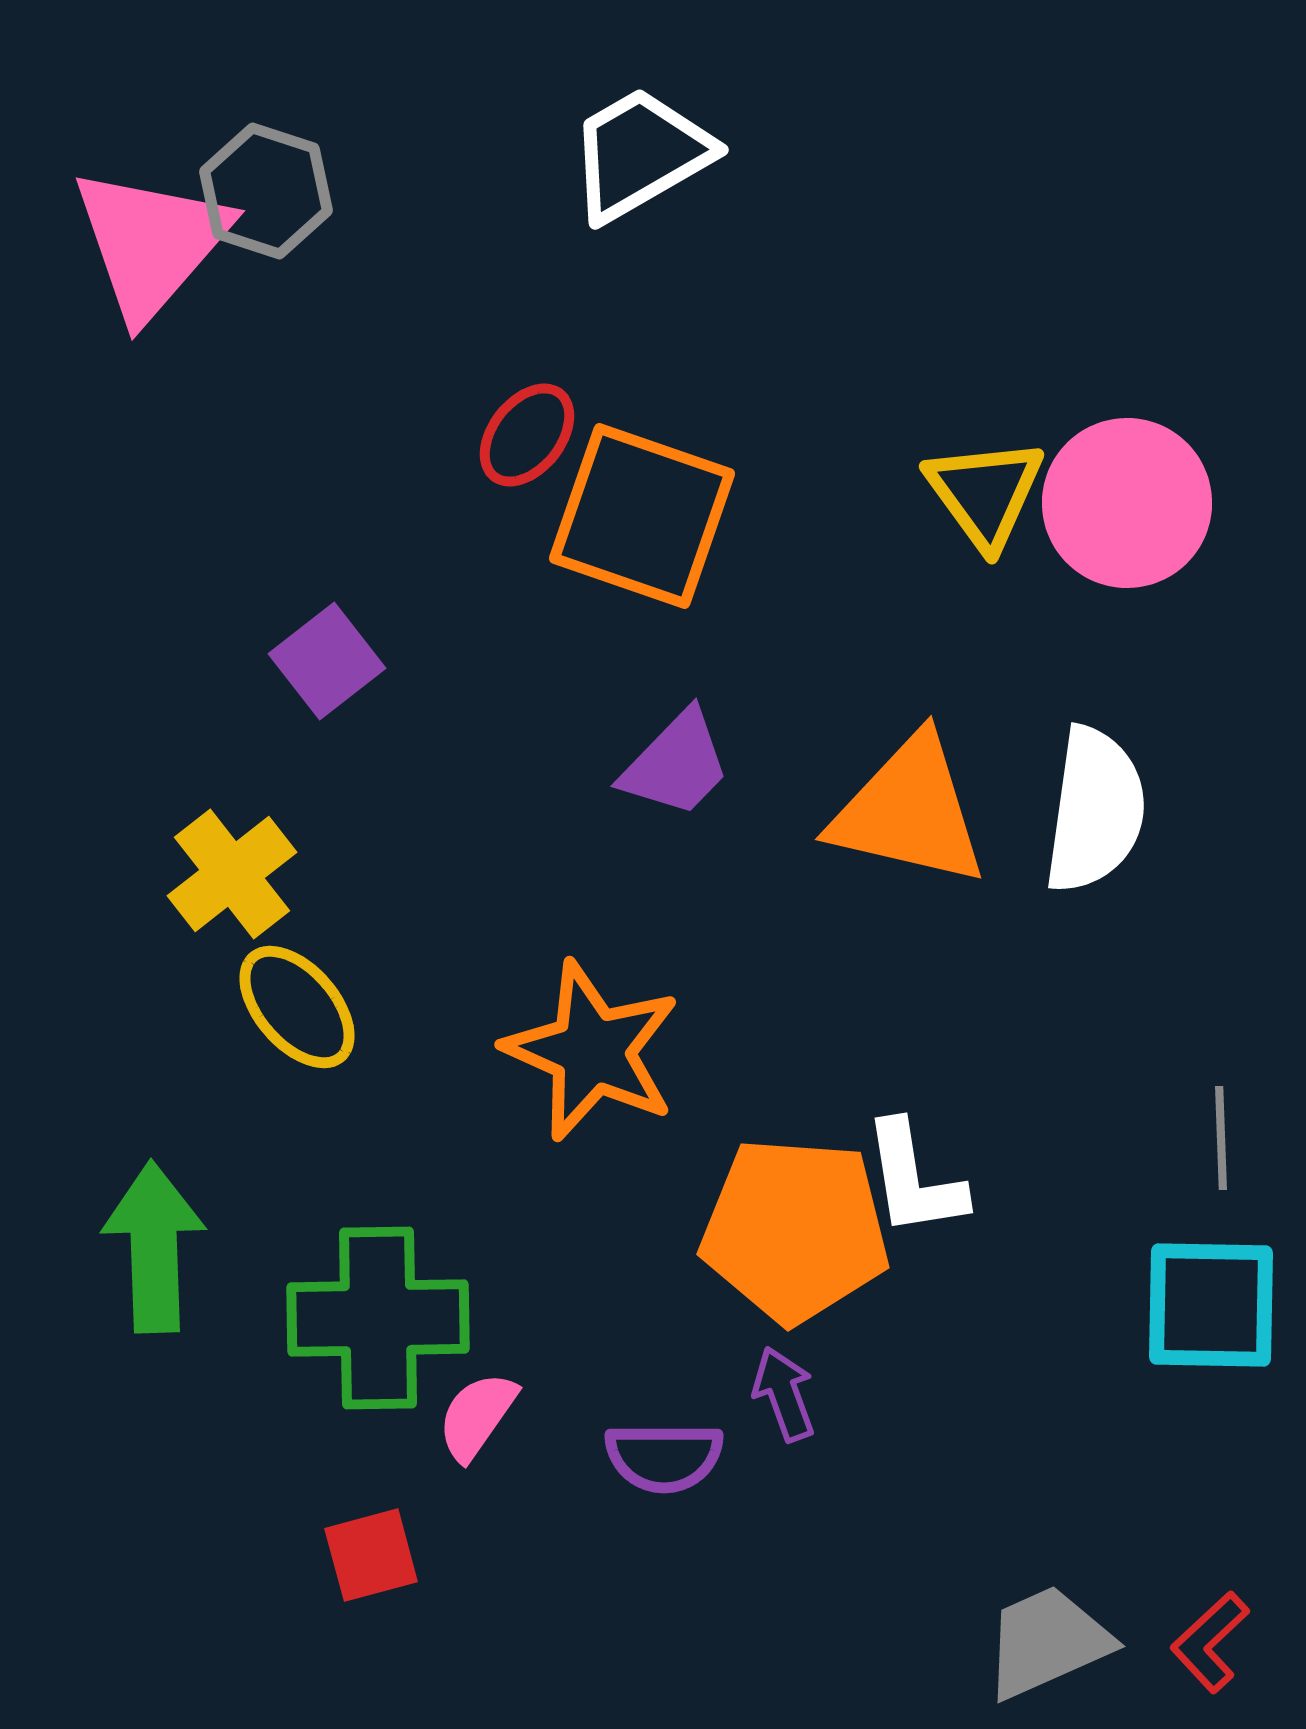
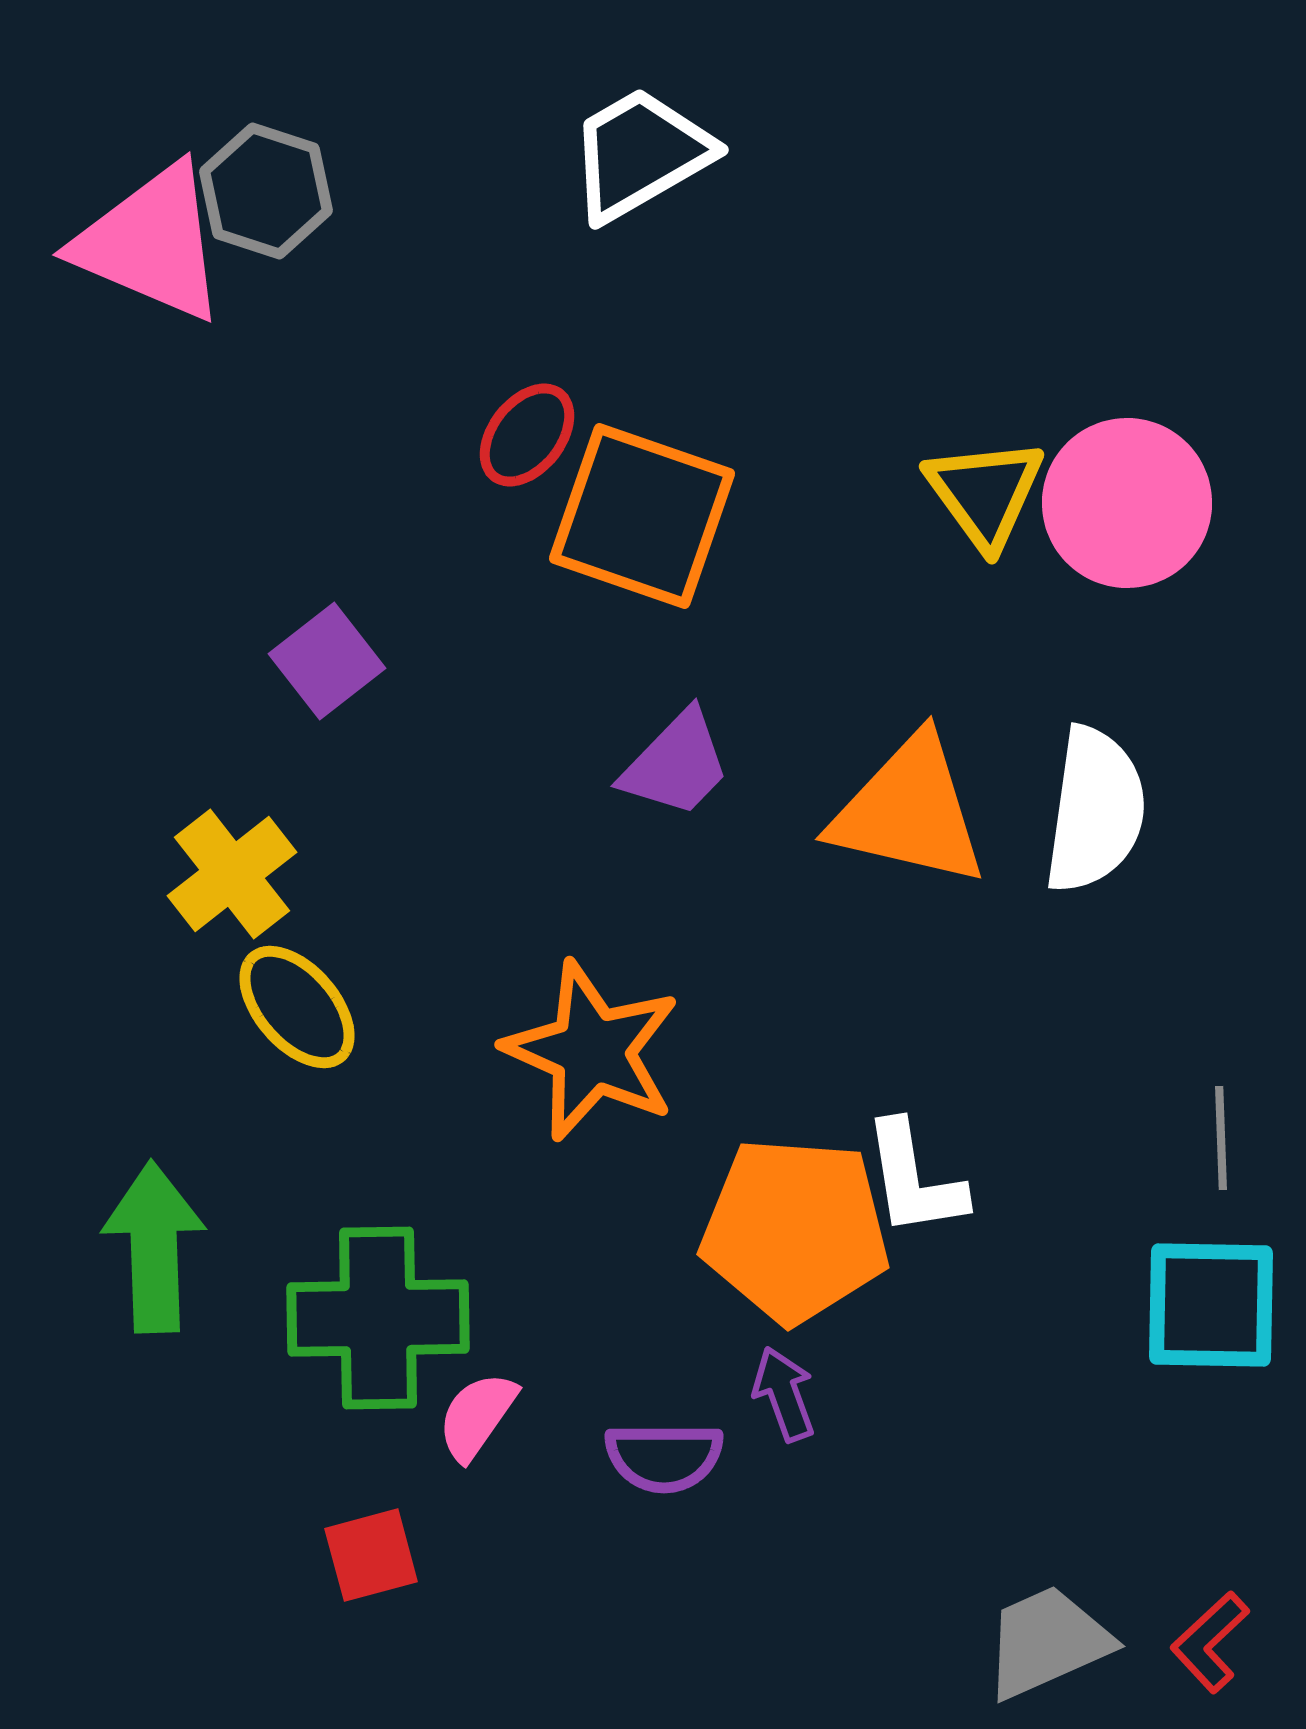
pink triangle: rotated 48 degrees counterclockwise
